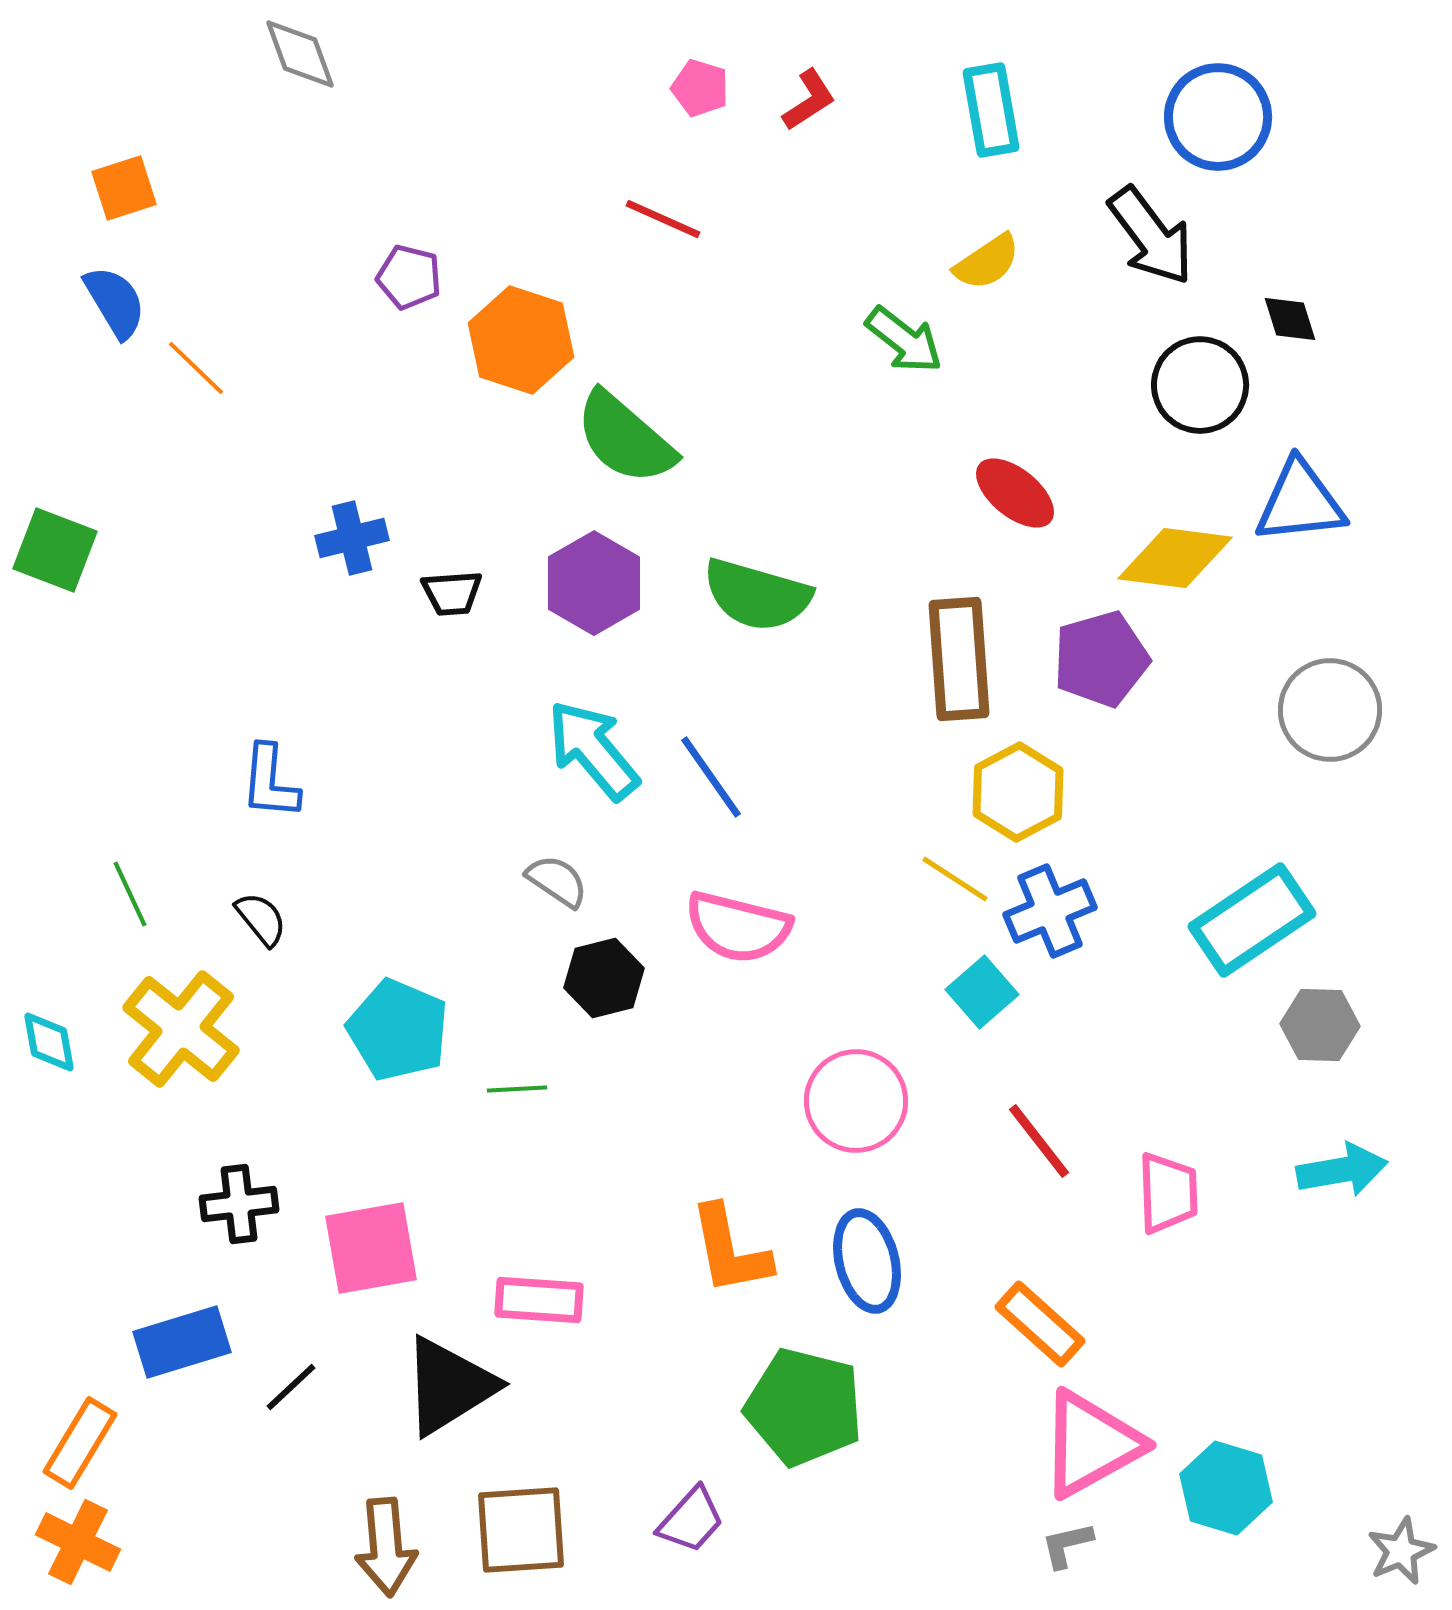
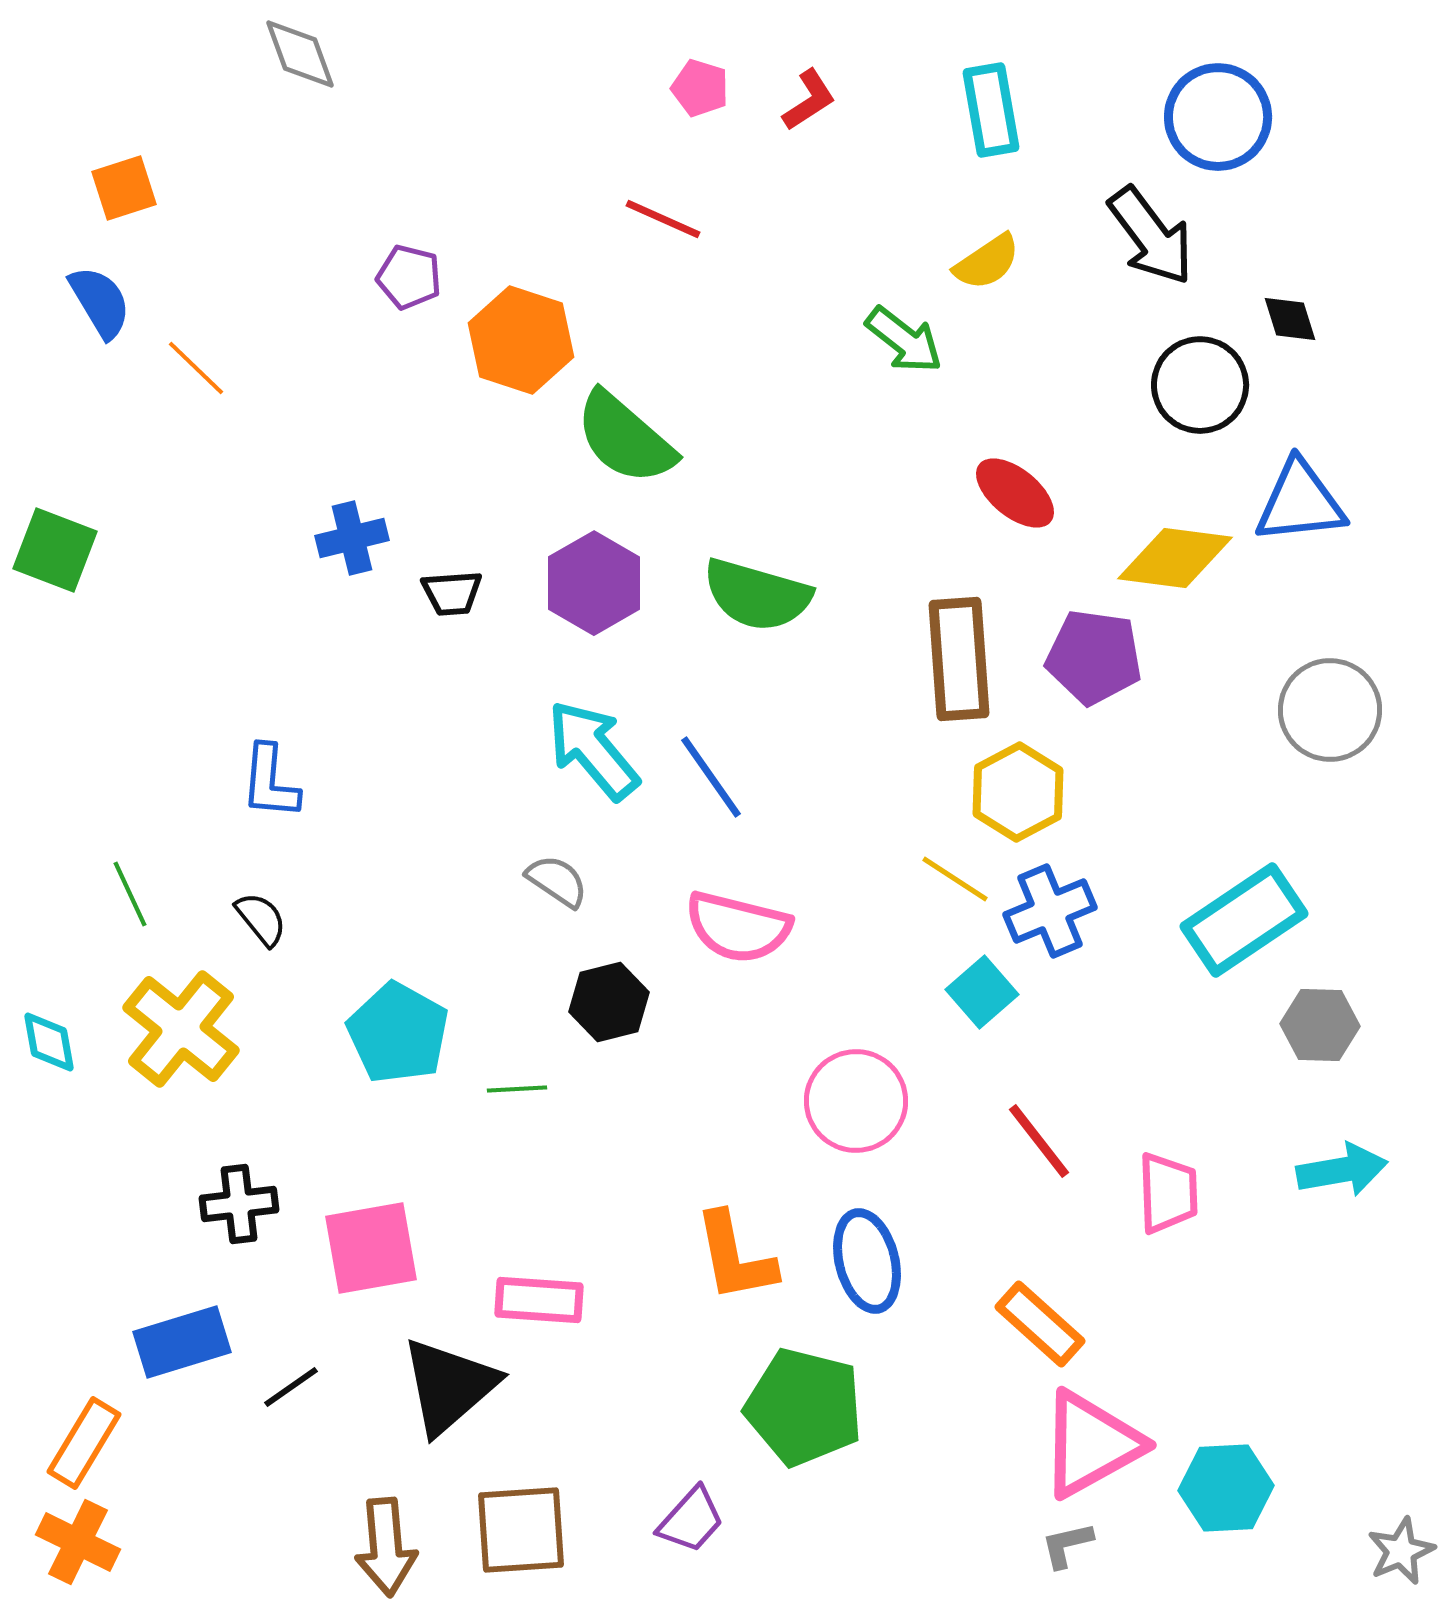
blue semicircle at (115, 302): moved 15 px left
purple pentagon at (1101, 659): moved 7 px left, 2 px up; rotated 24 degrees clockwise
cyan rectangle at (1252, 920): moved 8 px left
black hexagon at (604, 978): moved 5 px right, 24 px down
cyan pentagon at (398, 1030): moved 3 px down; rotated 6 degrees clockwise
orange L-shape at (730, 1250): moved 5 px right, 7 px down
black triangle at (449, 1386): rotated 9 degrees counterclockwise
black line at (291, 1387): rotated 8 degrees clockwise
orange rectangle at (80, 1443): moved 4 px right
cyan hexagon at (1226, 1488): rotated 20 degrees counterclockwise
